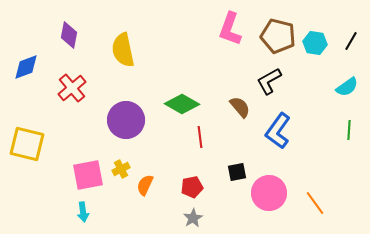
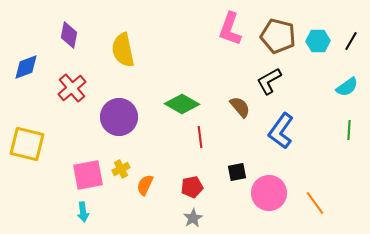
cyan hexagon: moved 3 px right, 2 px up; rotated 10 degrees counterclockwise
purple circle: moved 7 px left, 3 px up
blue L-shape: moved 3 px right
